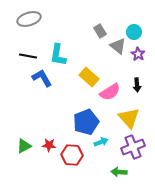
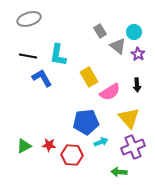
yellow rectangle: rotated 18 degrees clockwise
blue pentagon: rotated 15 degrees clockwise
